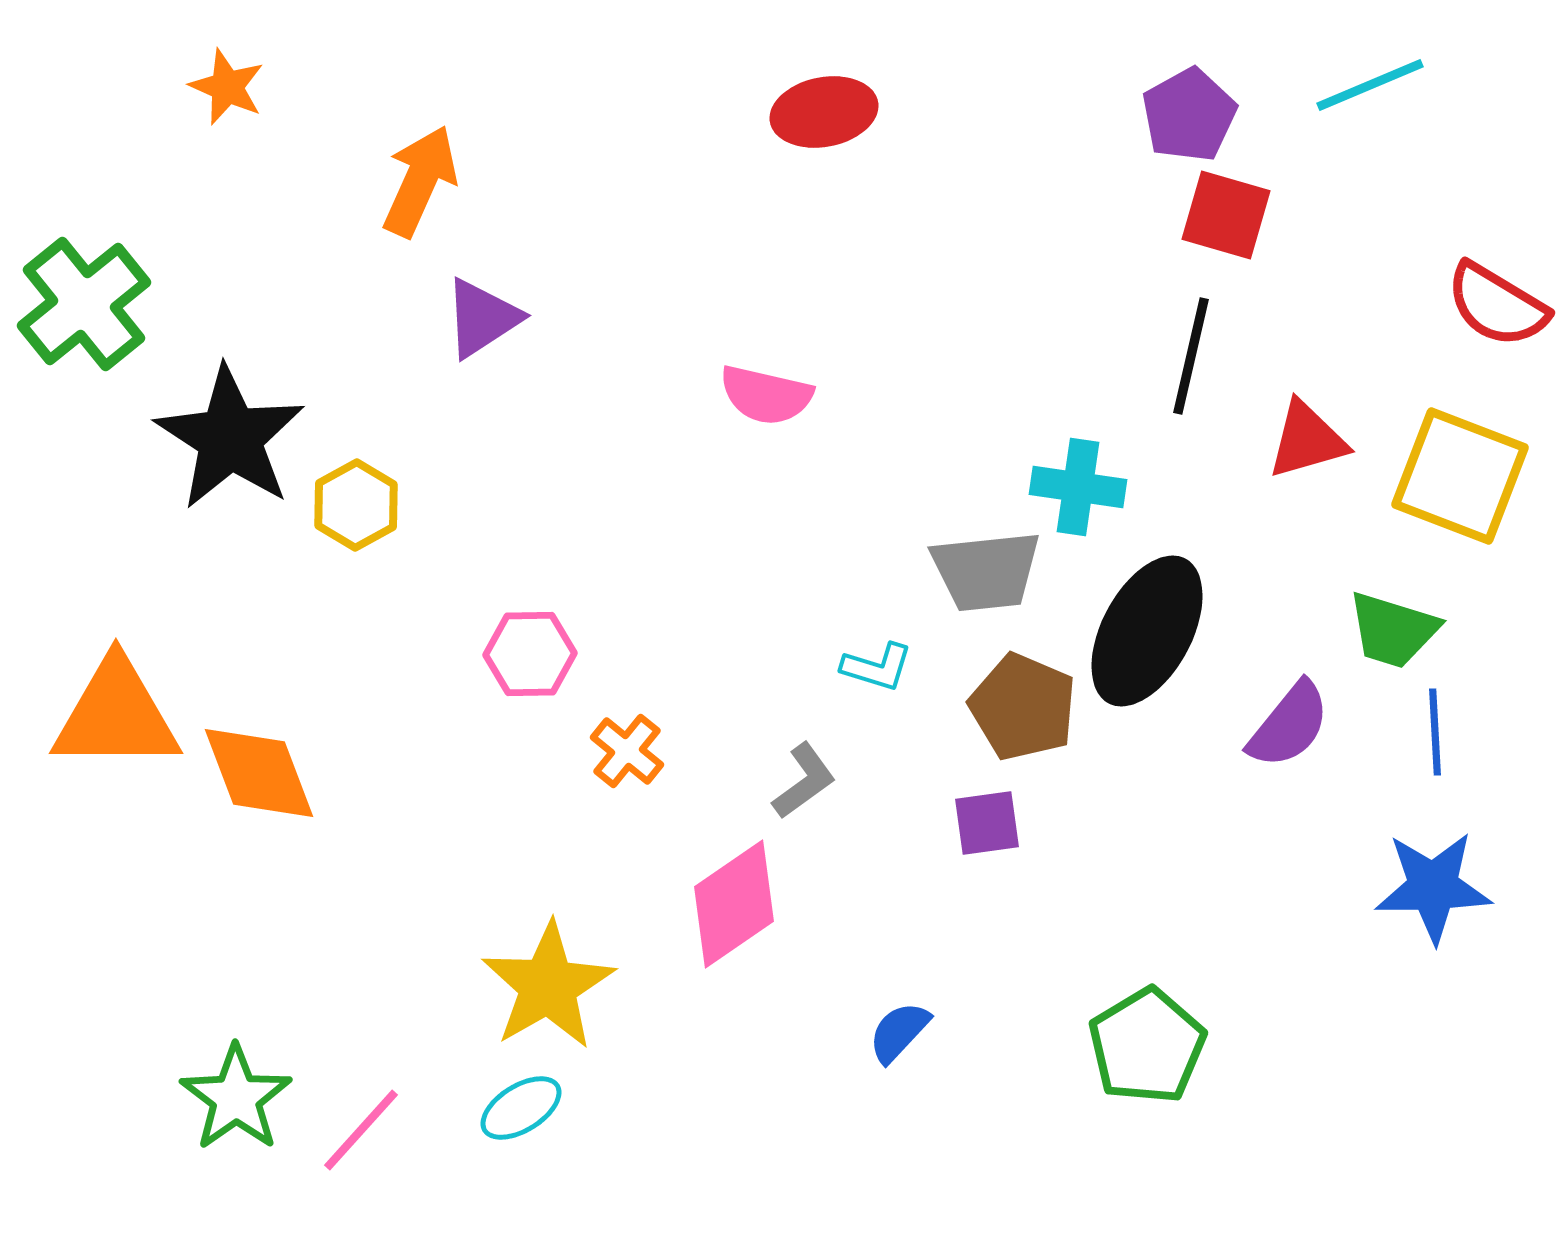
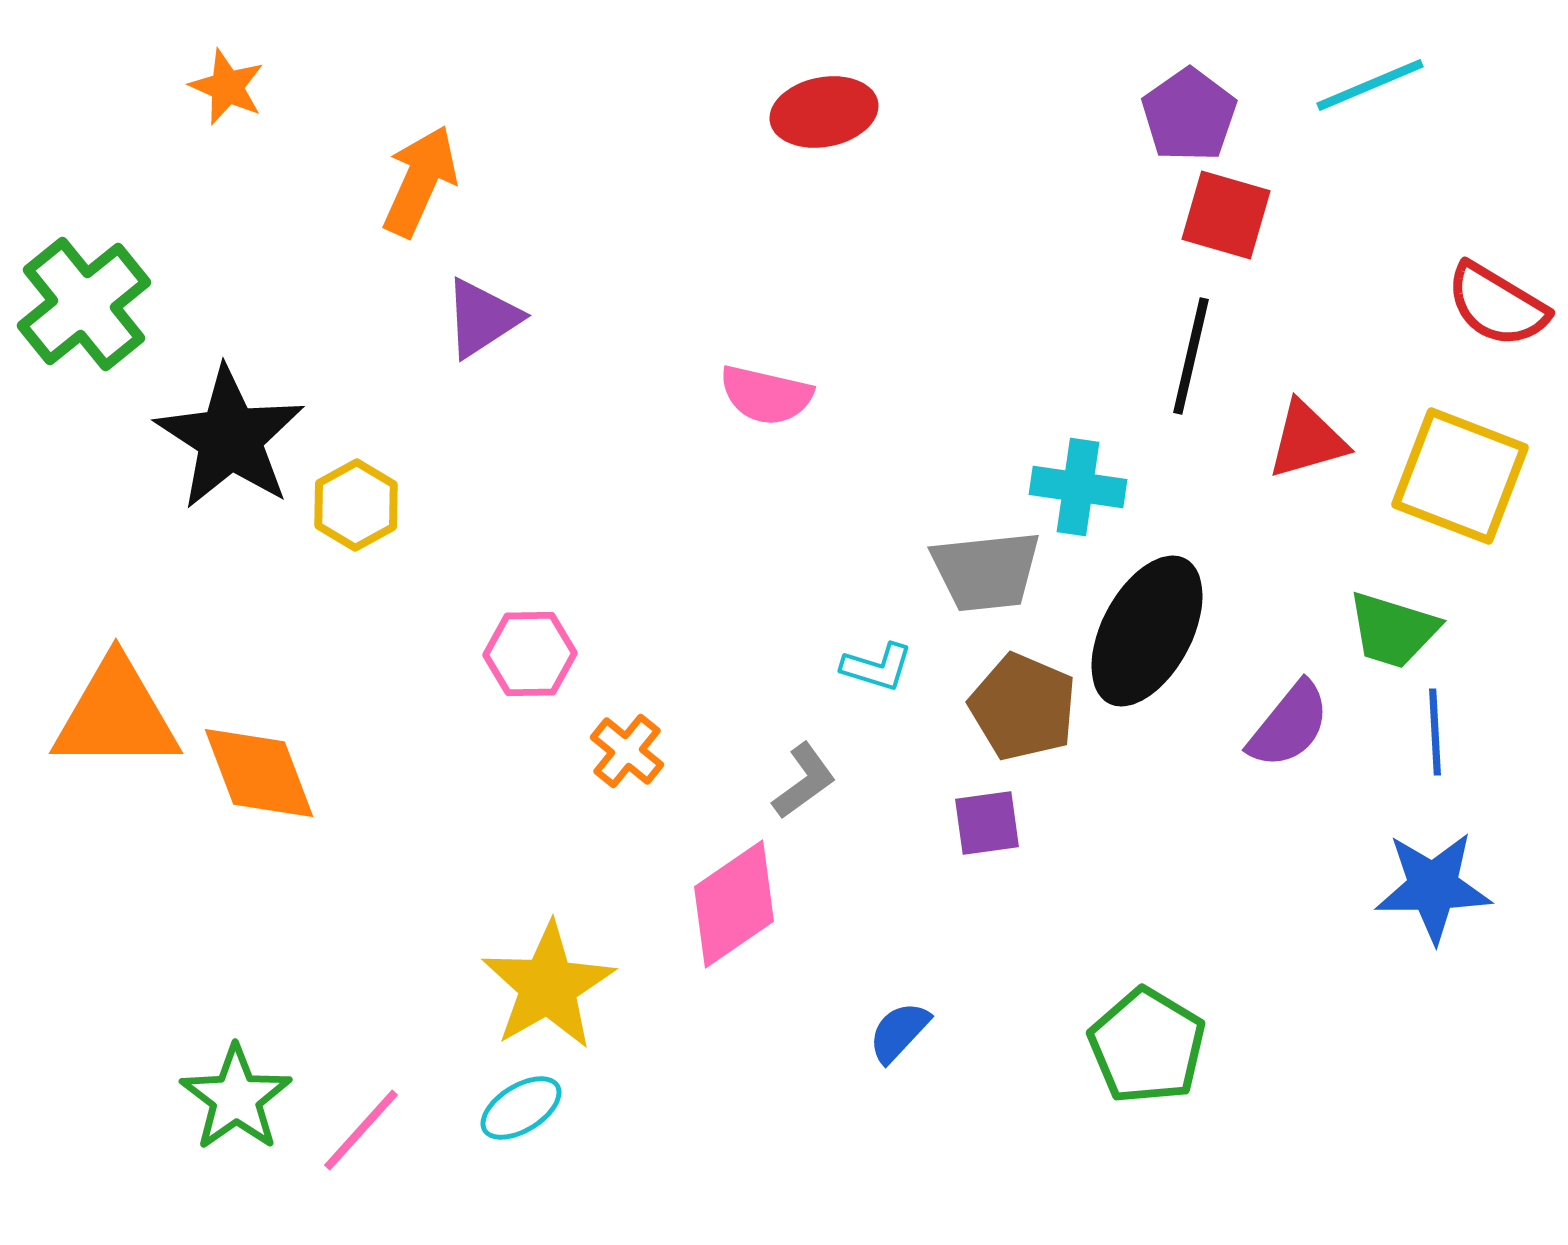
purple pentagon: rotated 6 degrees counterclockwise
green pentagon: rotated 10 degrees counterclockwise
